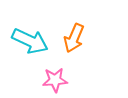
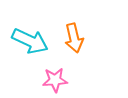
orange arrow: rotated 36 degrees counterclockwise
